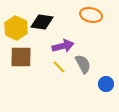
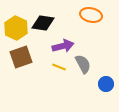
black diamond: moved 1 px right, 1 px down
brown square: rotated 20 degrees counterclockwise
yellow line: rotated 24 degrees counterclockwise
